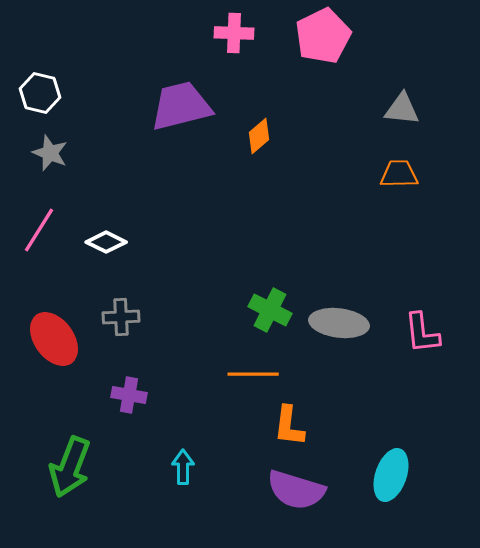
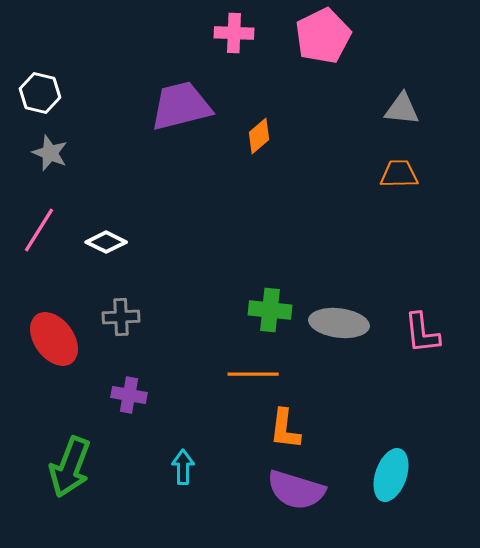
green cross: rotated 21 degrees counterclockwise
orange L-shape: moved 4 px left, 3 px down
